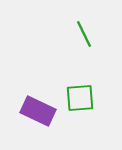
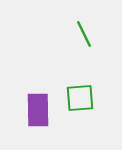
purple rectangle: moved 1 px up; rotated 64 degrees clockwise
